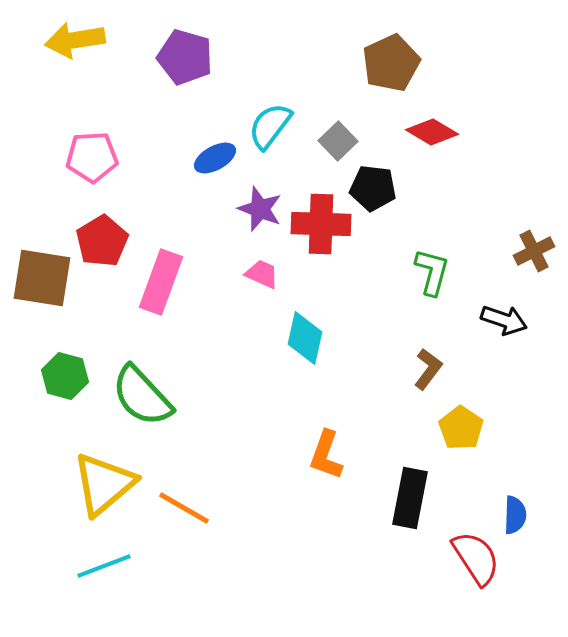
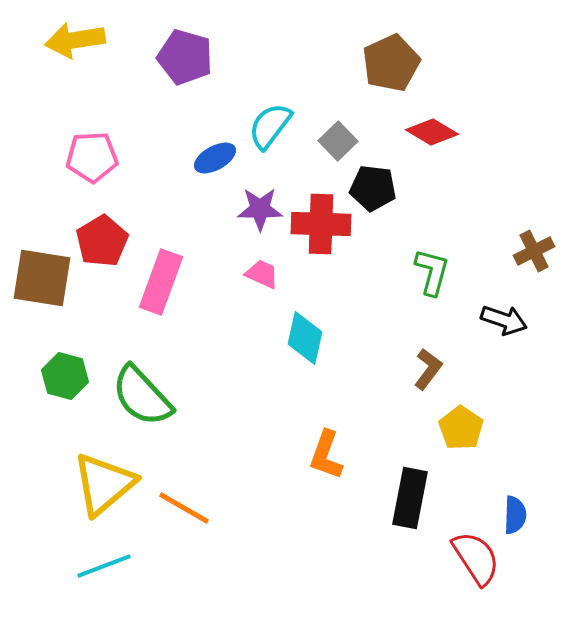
purple star: rotated 21 degrees counterclockwise
